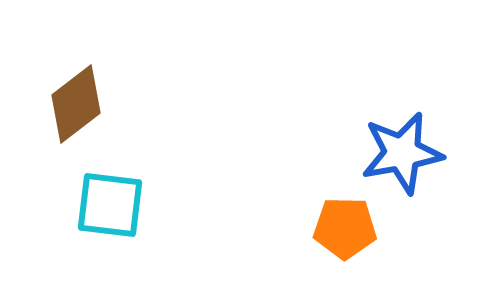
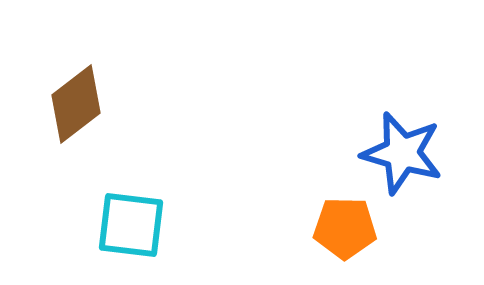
blue star: rotated 26 degrees clockwise
cyan square: moved 21 px right, 20 px down
